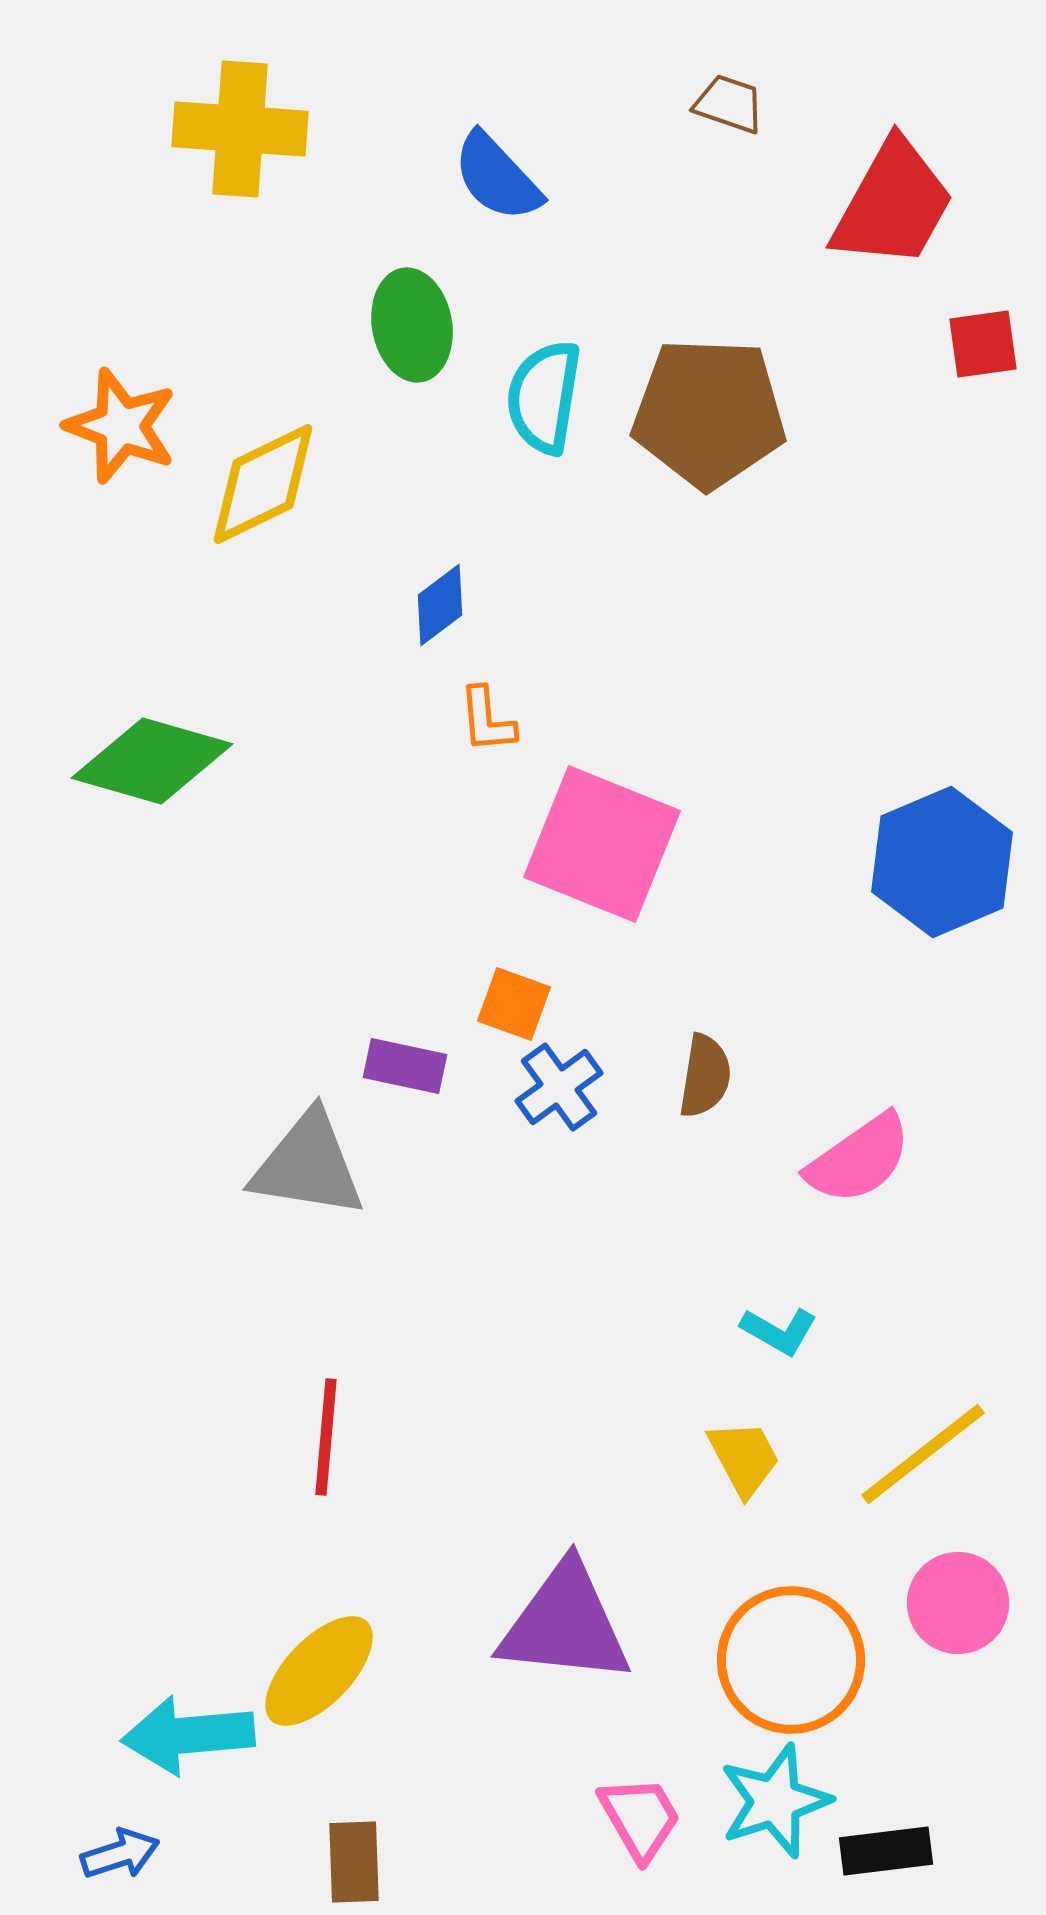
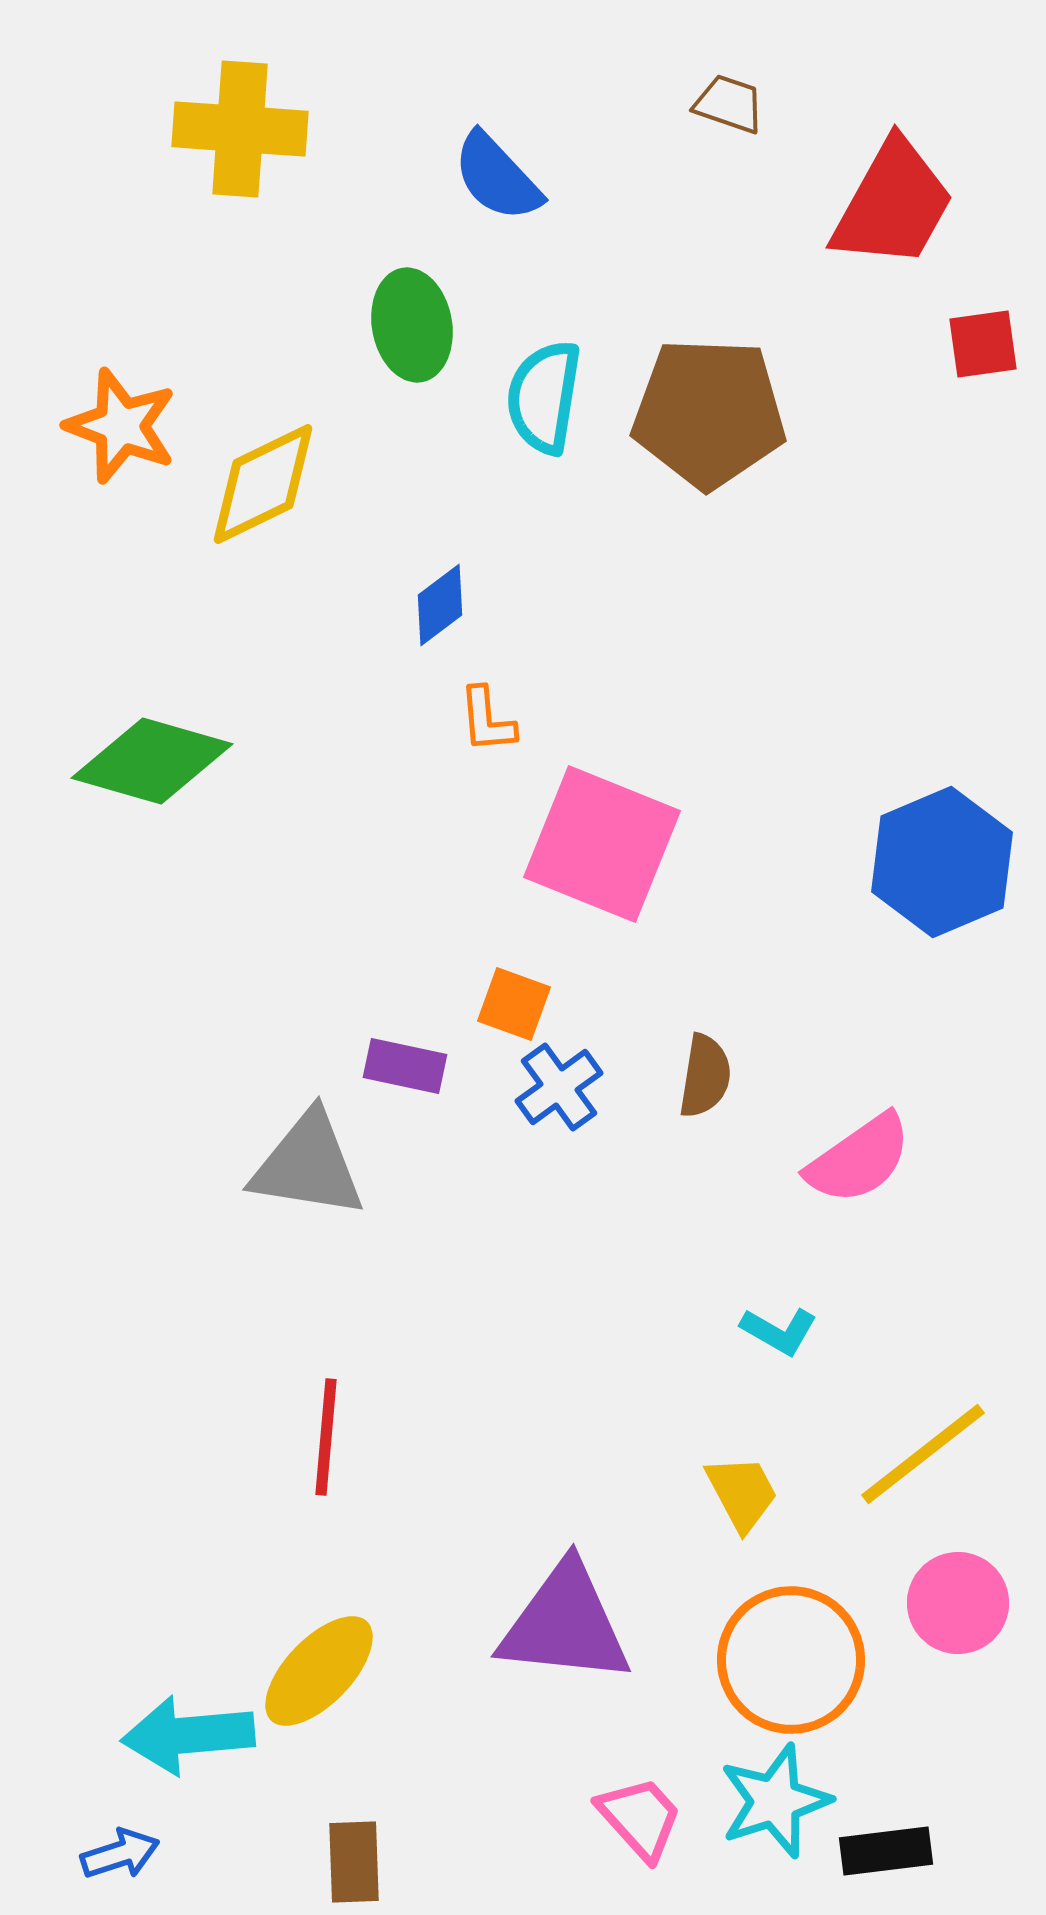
yellow trapezoid: moved 2 px left, 35 px down
pink trapezoid: rotated 12 degrees counterclockwise
